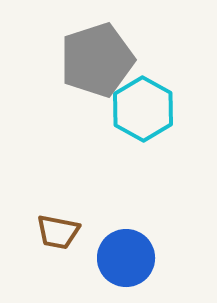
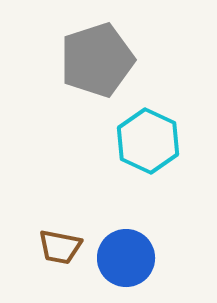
cyan hexagon: moved 5 px right, 32 px down; rotated 4 degrees counterclockwise
brown trapezoid: moved 2 px right, 15 px down
